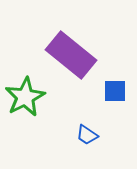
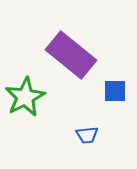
blue trapezoid: rotated 40 degrees counterclockwise
